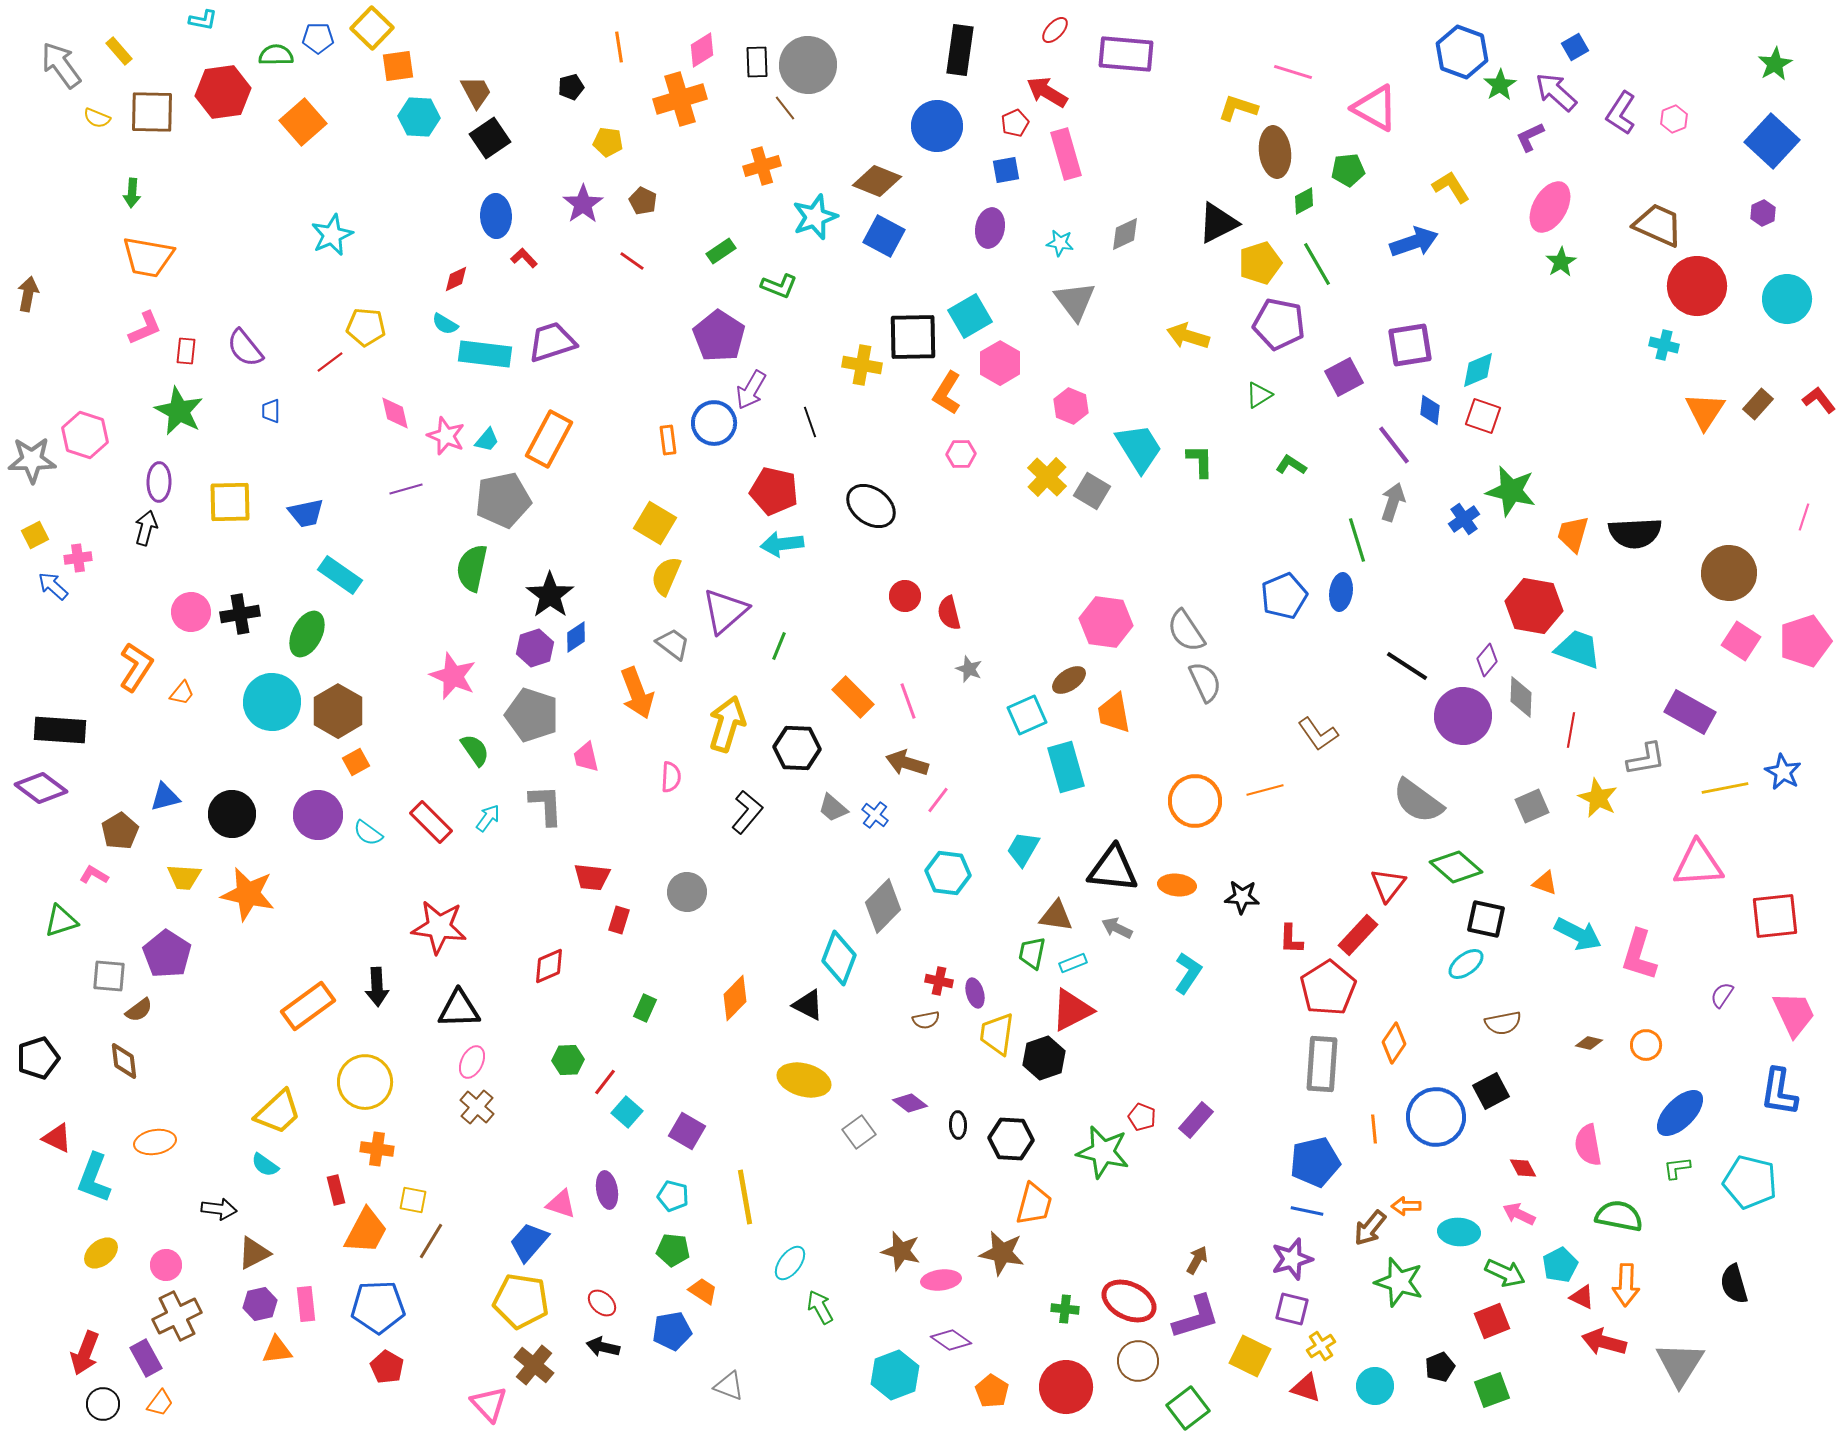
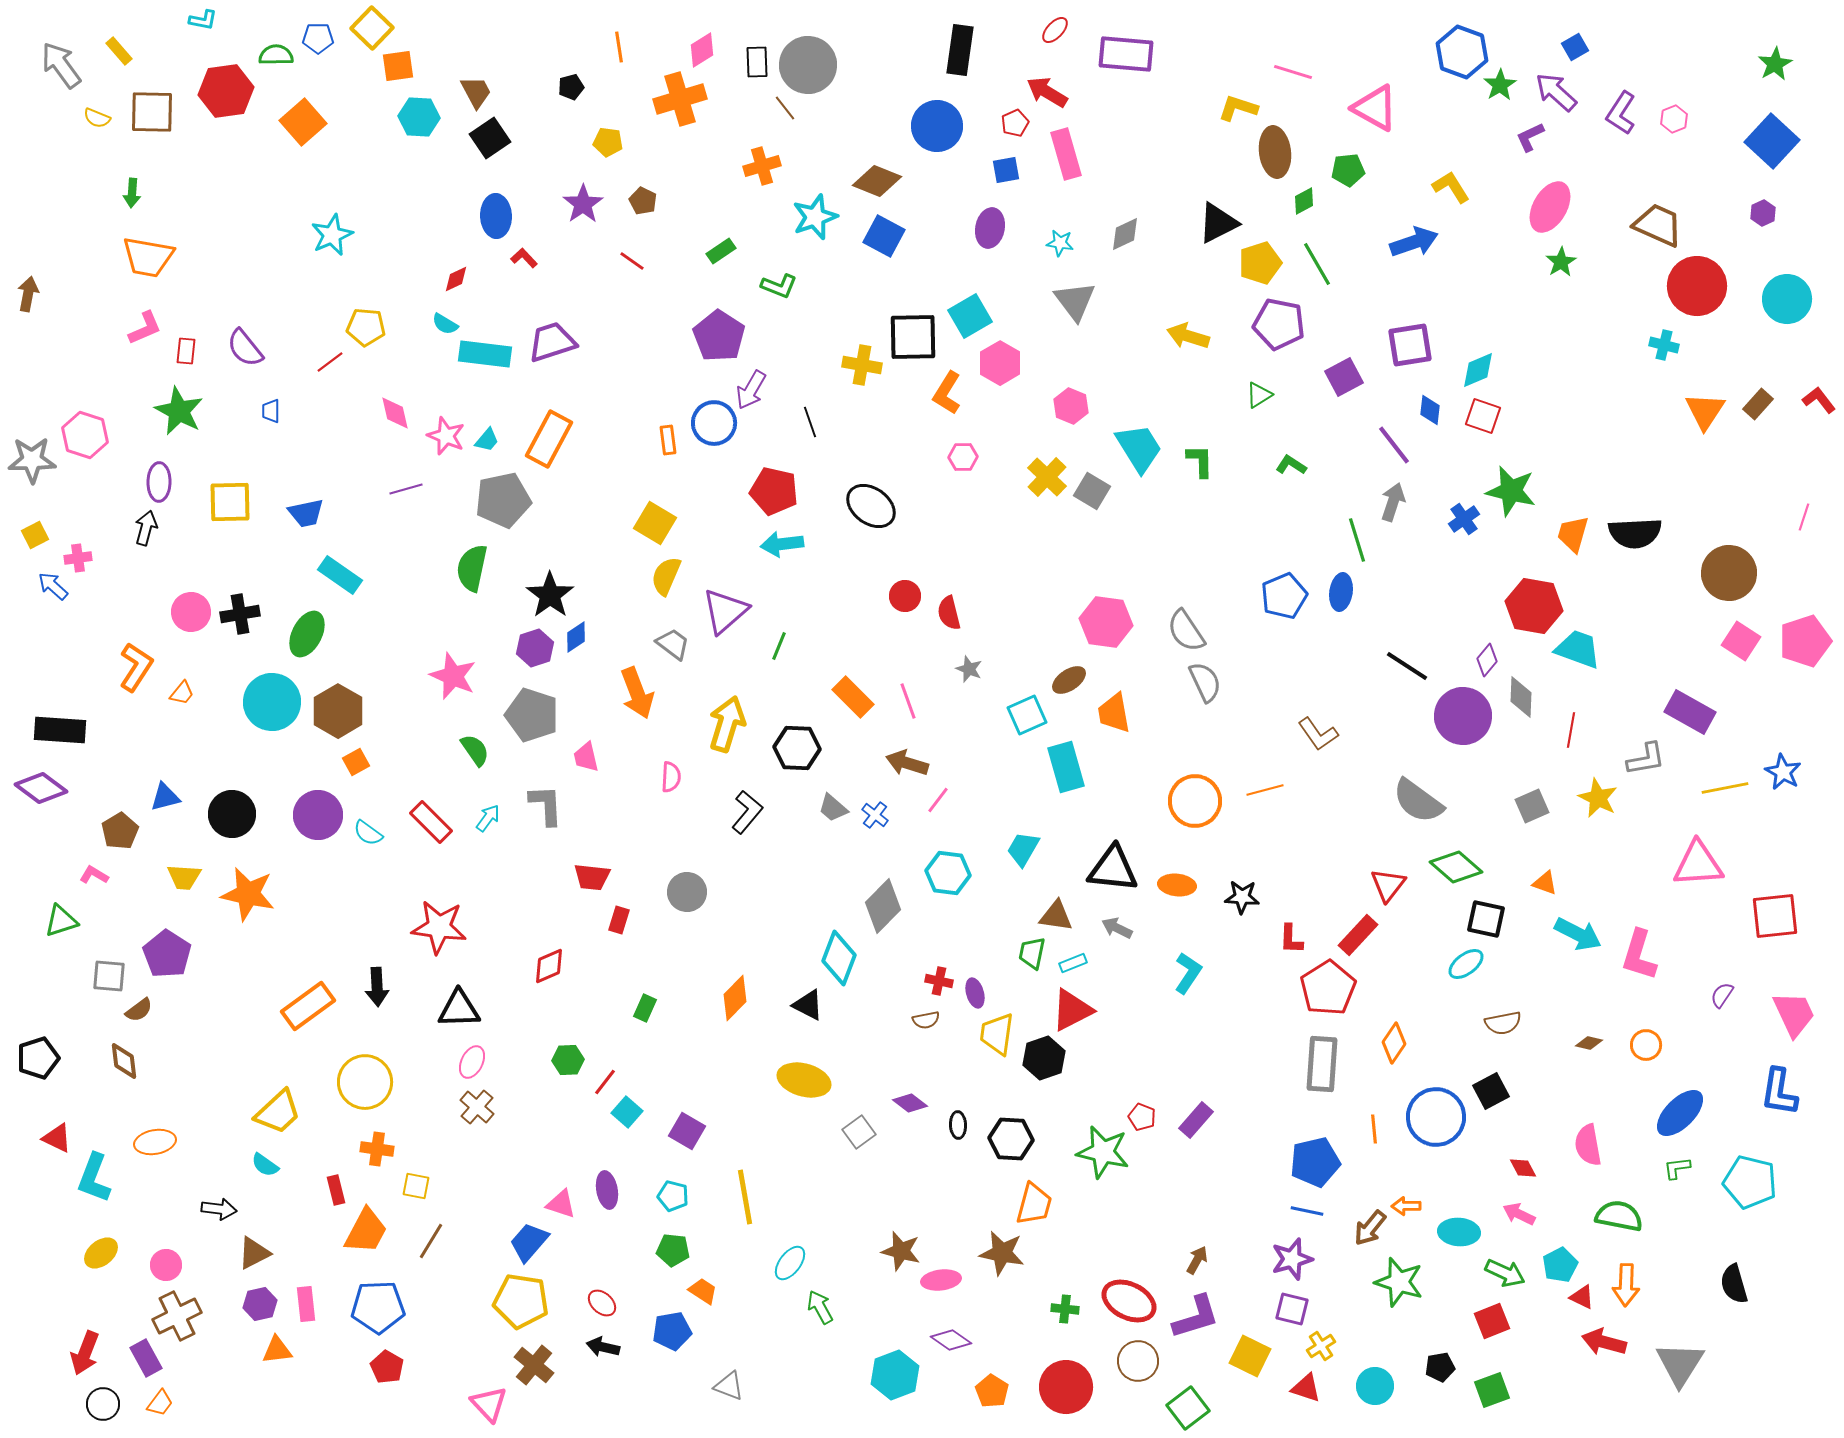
red hexagon at (223, 92): moved 3 px right, 1 px up
pink hexagon at (961, 454): moved 2 px right, 3 px down
yellow square at (413, 1200): moved 3 px right, 14 px up
black pentagon at (1440, 1367): rotated 12 degrees clockwise
